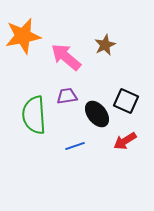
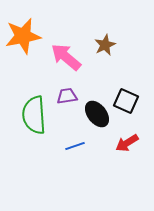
red arrow: moved 2 px right, 2 px down
